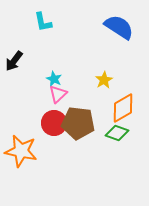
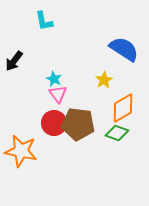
cyan L-shape: moved 1 px right, 1 px up
blue semicircle: moved 5 px right, 22 px down
pink triangle: rotated 24 degrees counterclockwise
brown pentagon: moved 1 px down
